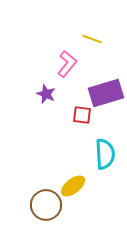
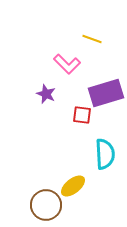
pink L-shape: rotated 96 degrees clockwise
